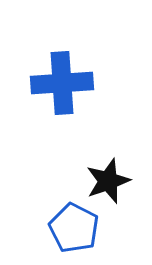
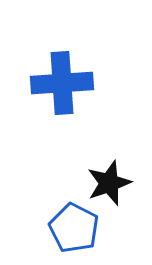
black star: moved 1 px right, 2 px down
